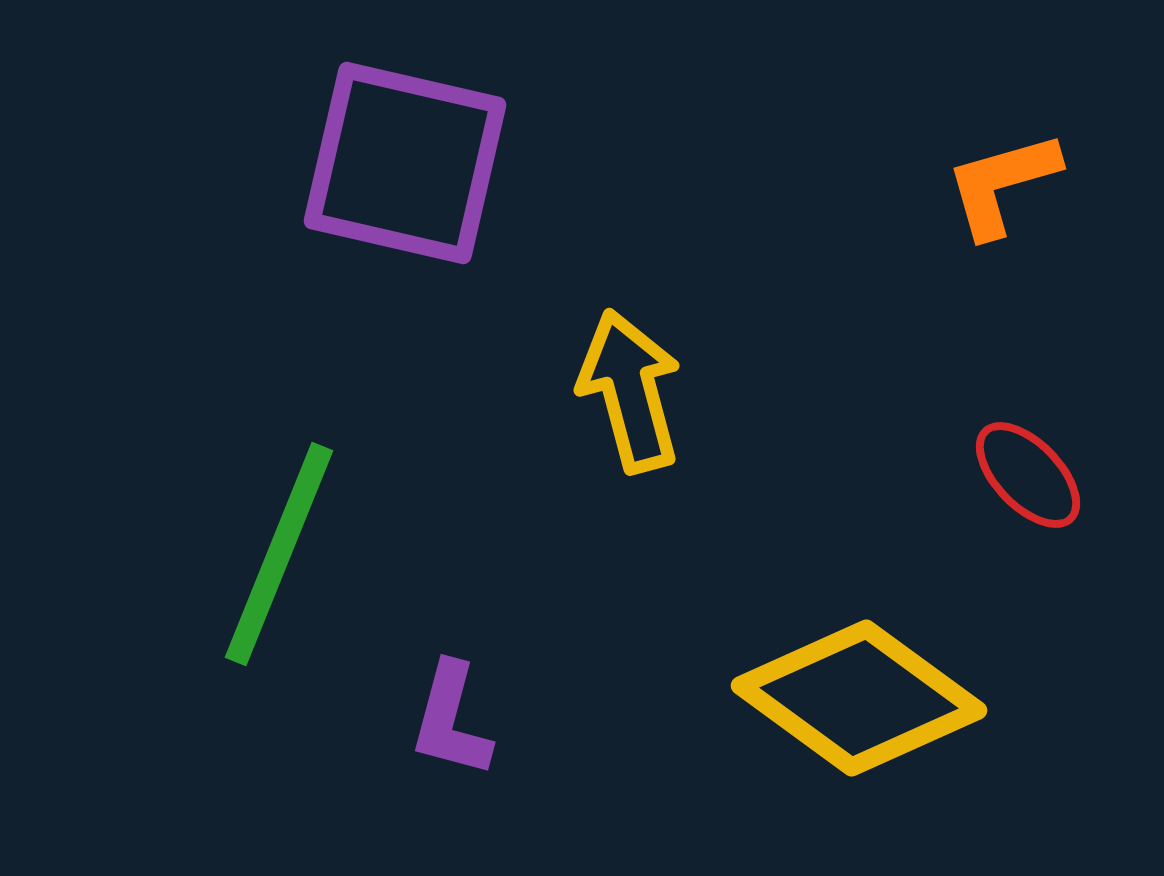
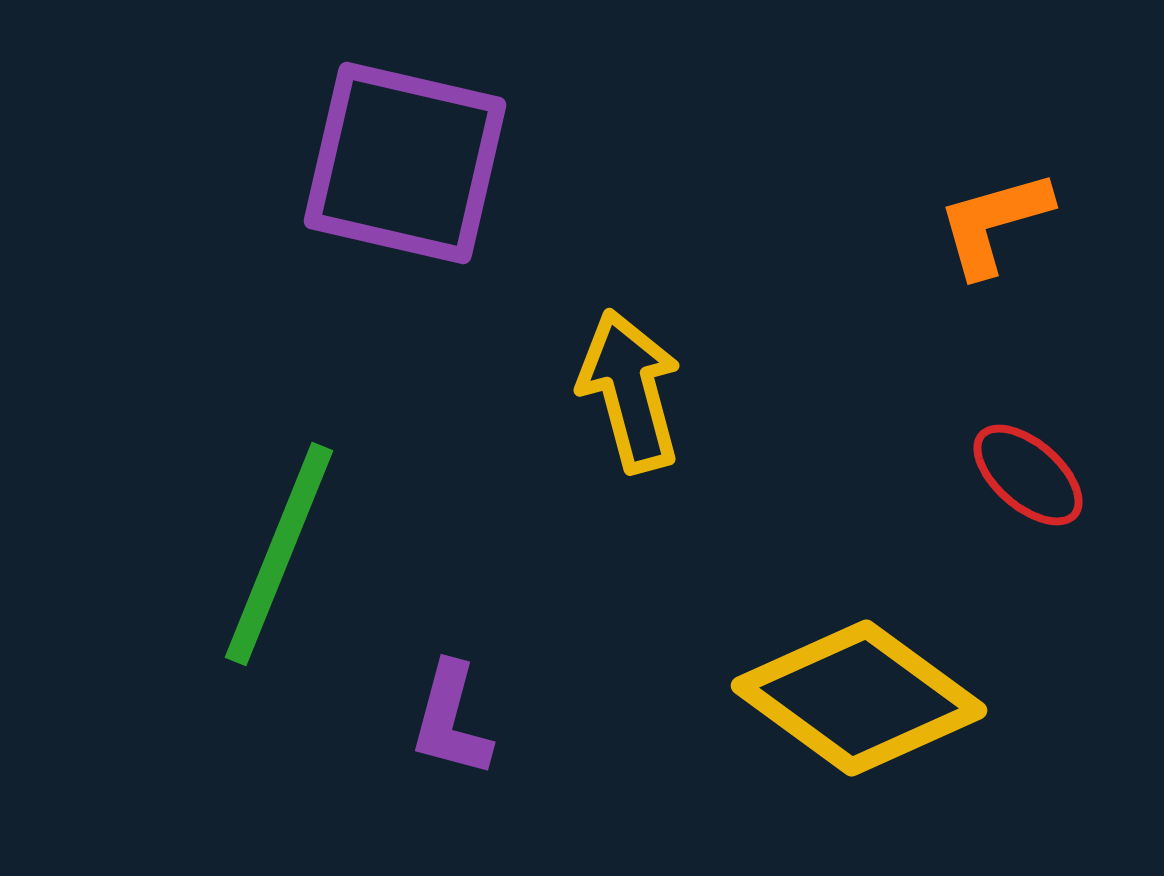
orange L-shape: moved 8 px left, 39 px down
red ellipse: rotated 5 degrees counterclockwise
